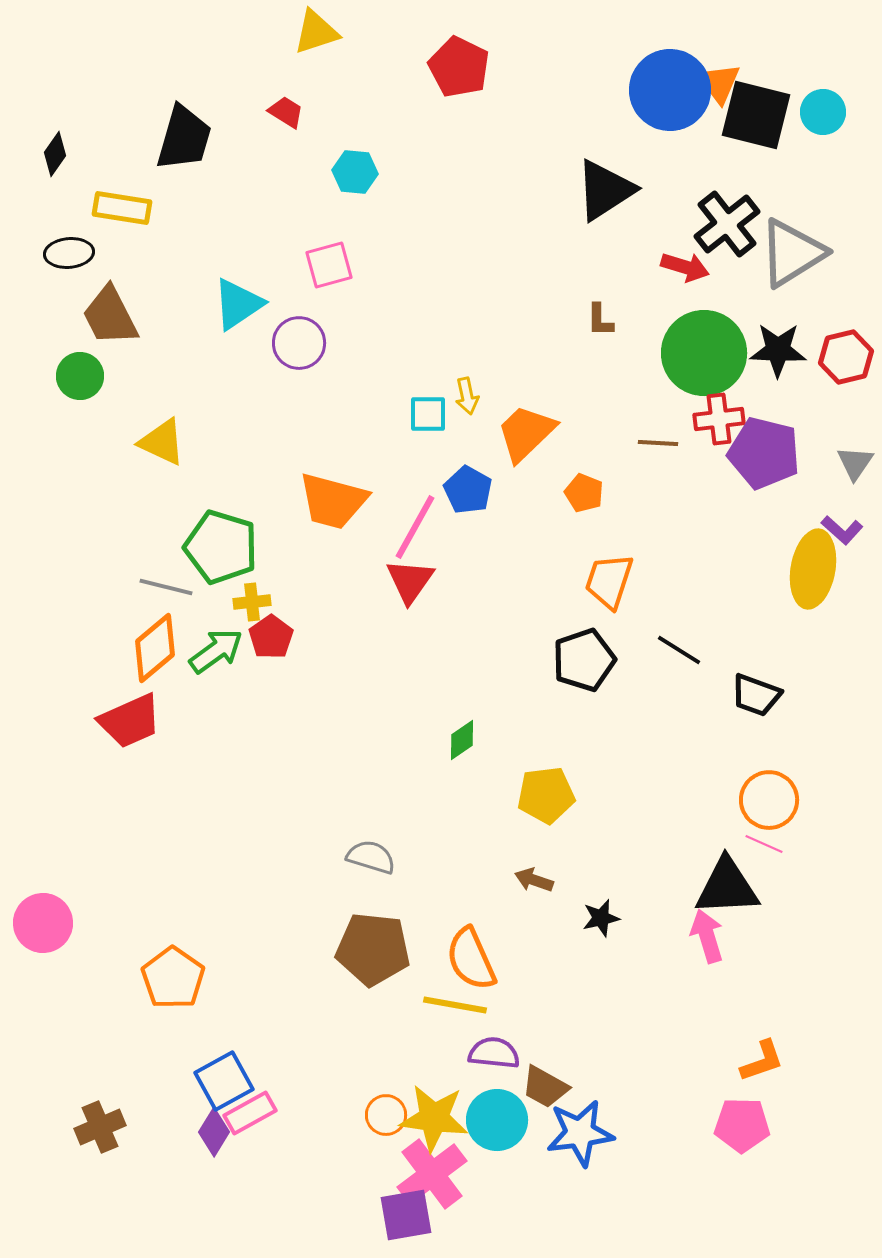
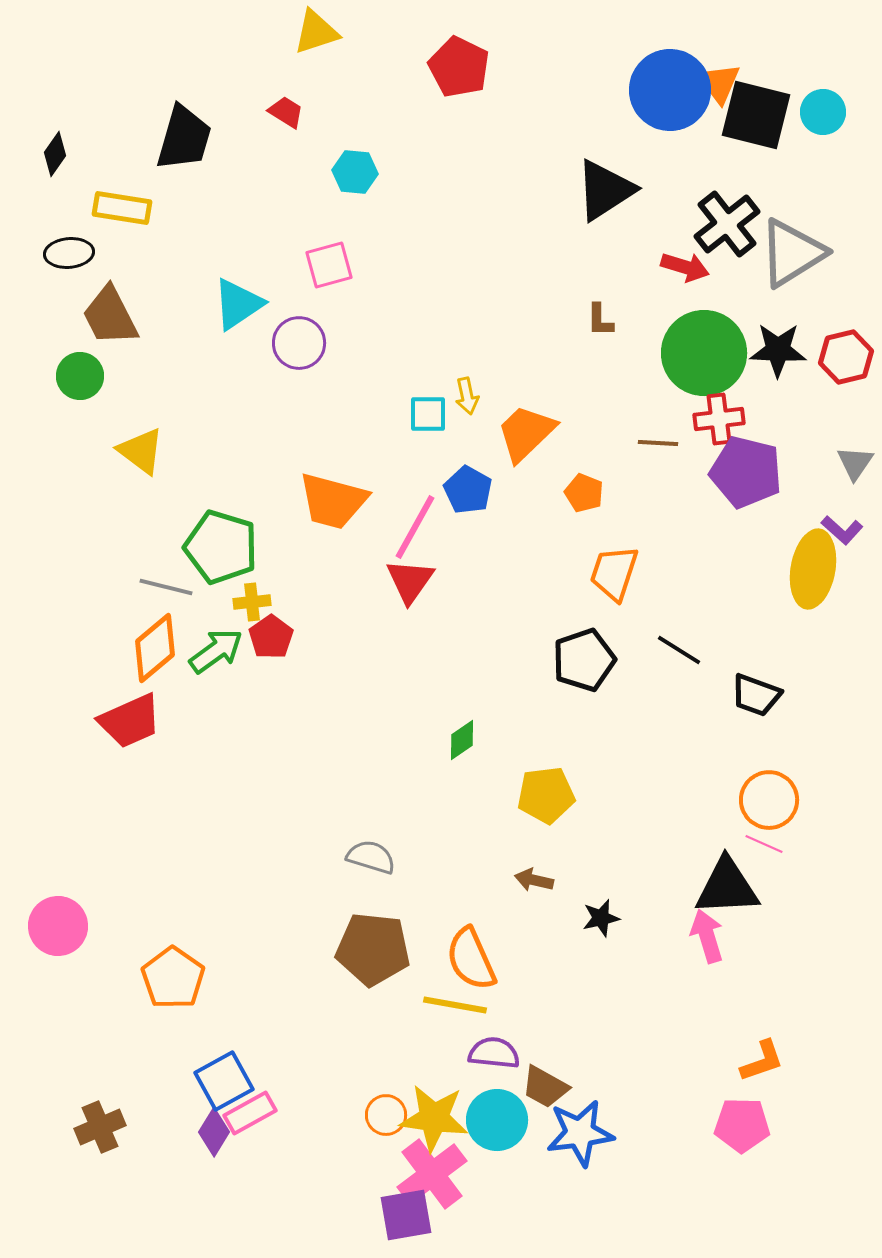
yellow triangle at (162, 442): moved 21 px left, 9 px down; rotated 12 degrees clockwise
purple pentagon at (764, 453): moved 18 px left, 19 px down
orange trapezoid at (609, 581): moved 5 px right, 8 px up
brown arrow at (534, 880): rotated 6 degrees counterclockwise
pink circle at (43, 923): moved 15 px right, 3 px down
